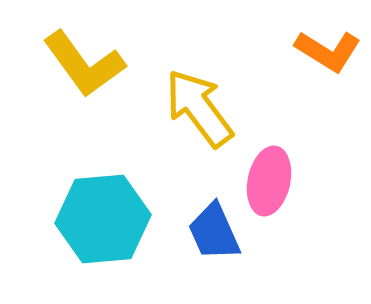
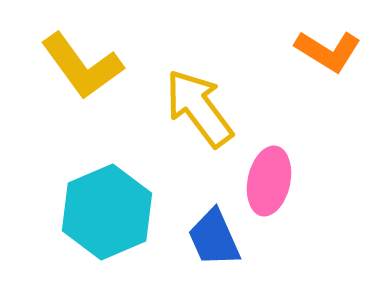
yellow L-shape: moved 2 px left, 2 px down
cyan hexagon: moved 4 px right, 7 px up; rotated 18 degrees counterclockwise
blue trapezoid: moved 6 px down
